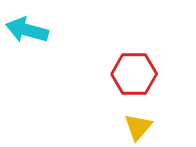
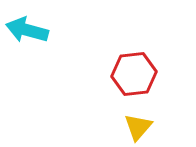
red hexagon: rotated 6 degrees counterclockwise
